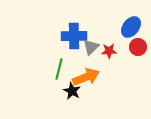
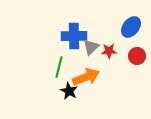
red circle: moved 1 px left, 9 px down
green line: moved 2 px up
black star: moved 3 px left
